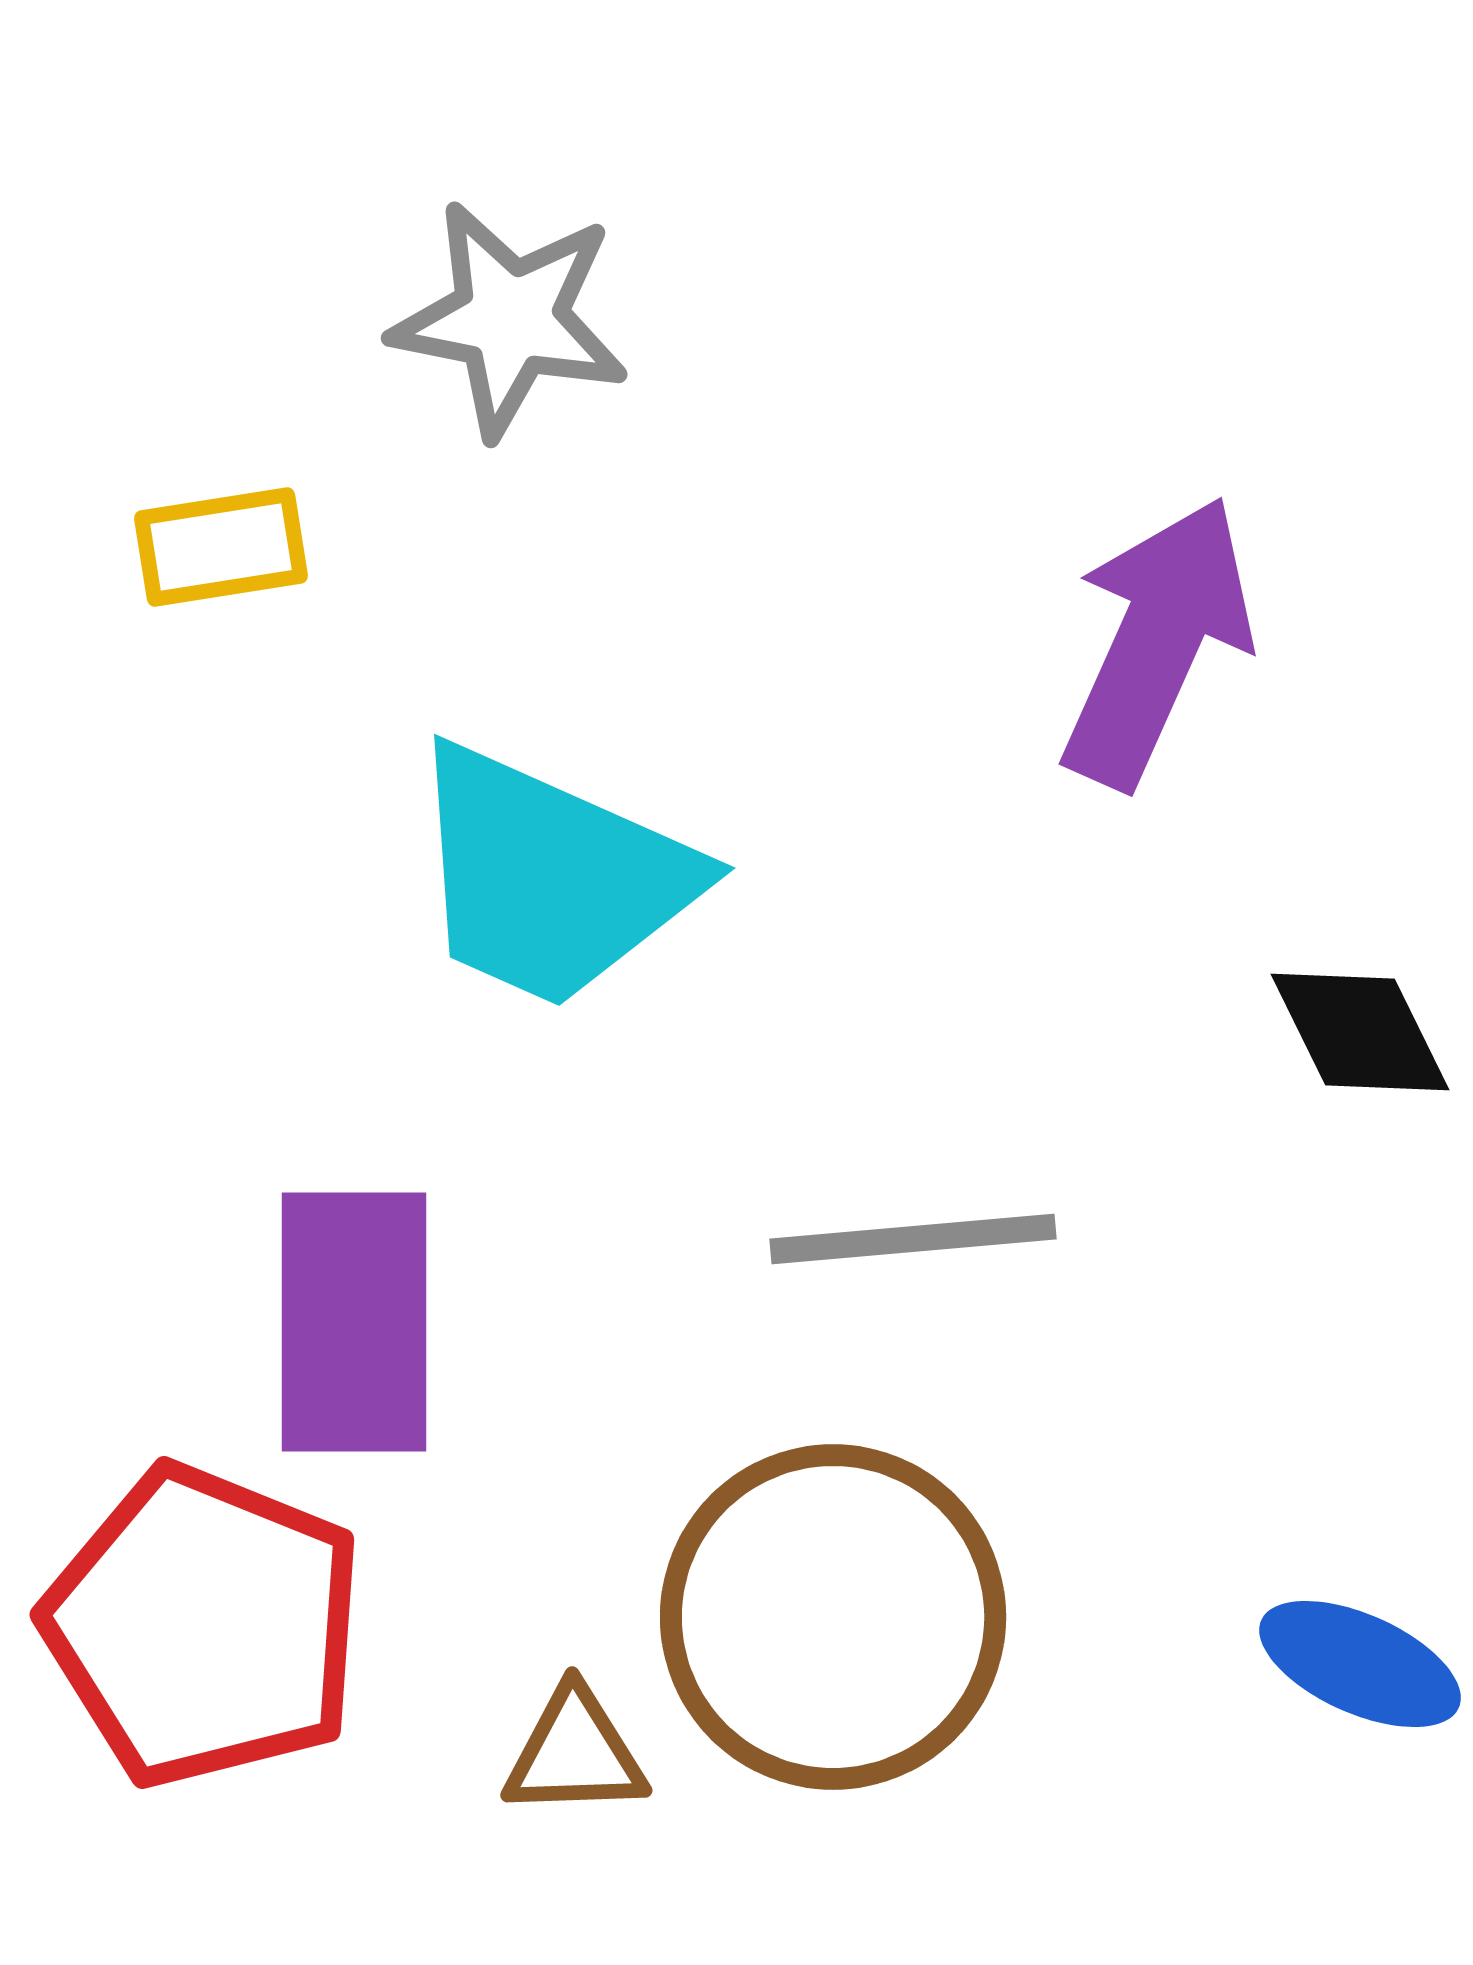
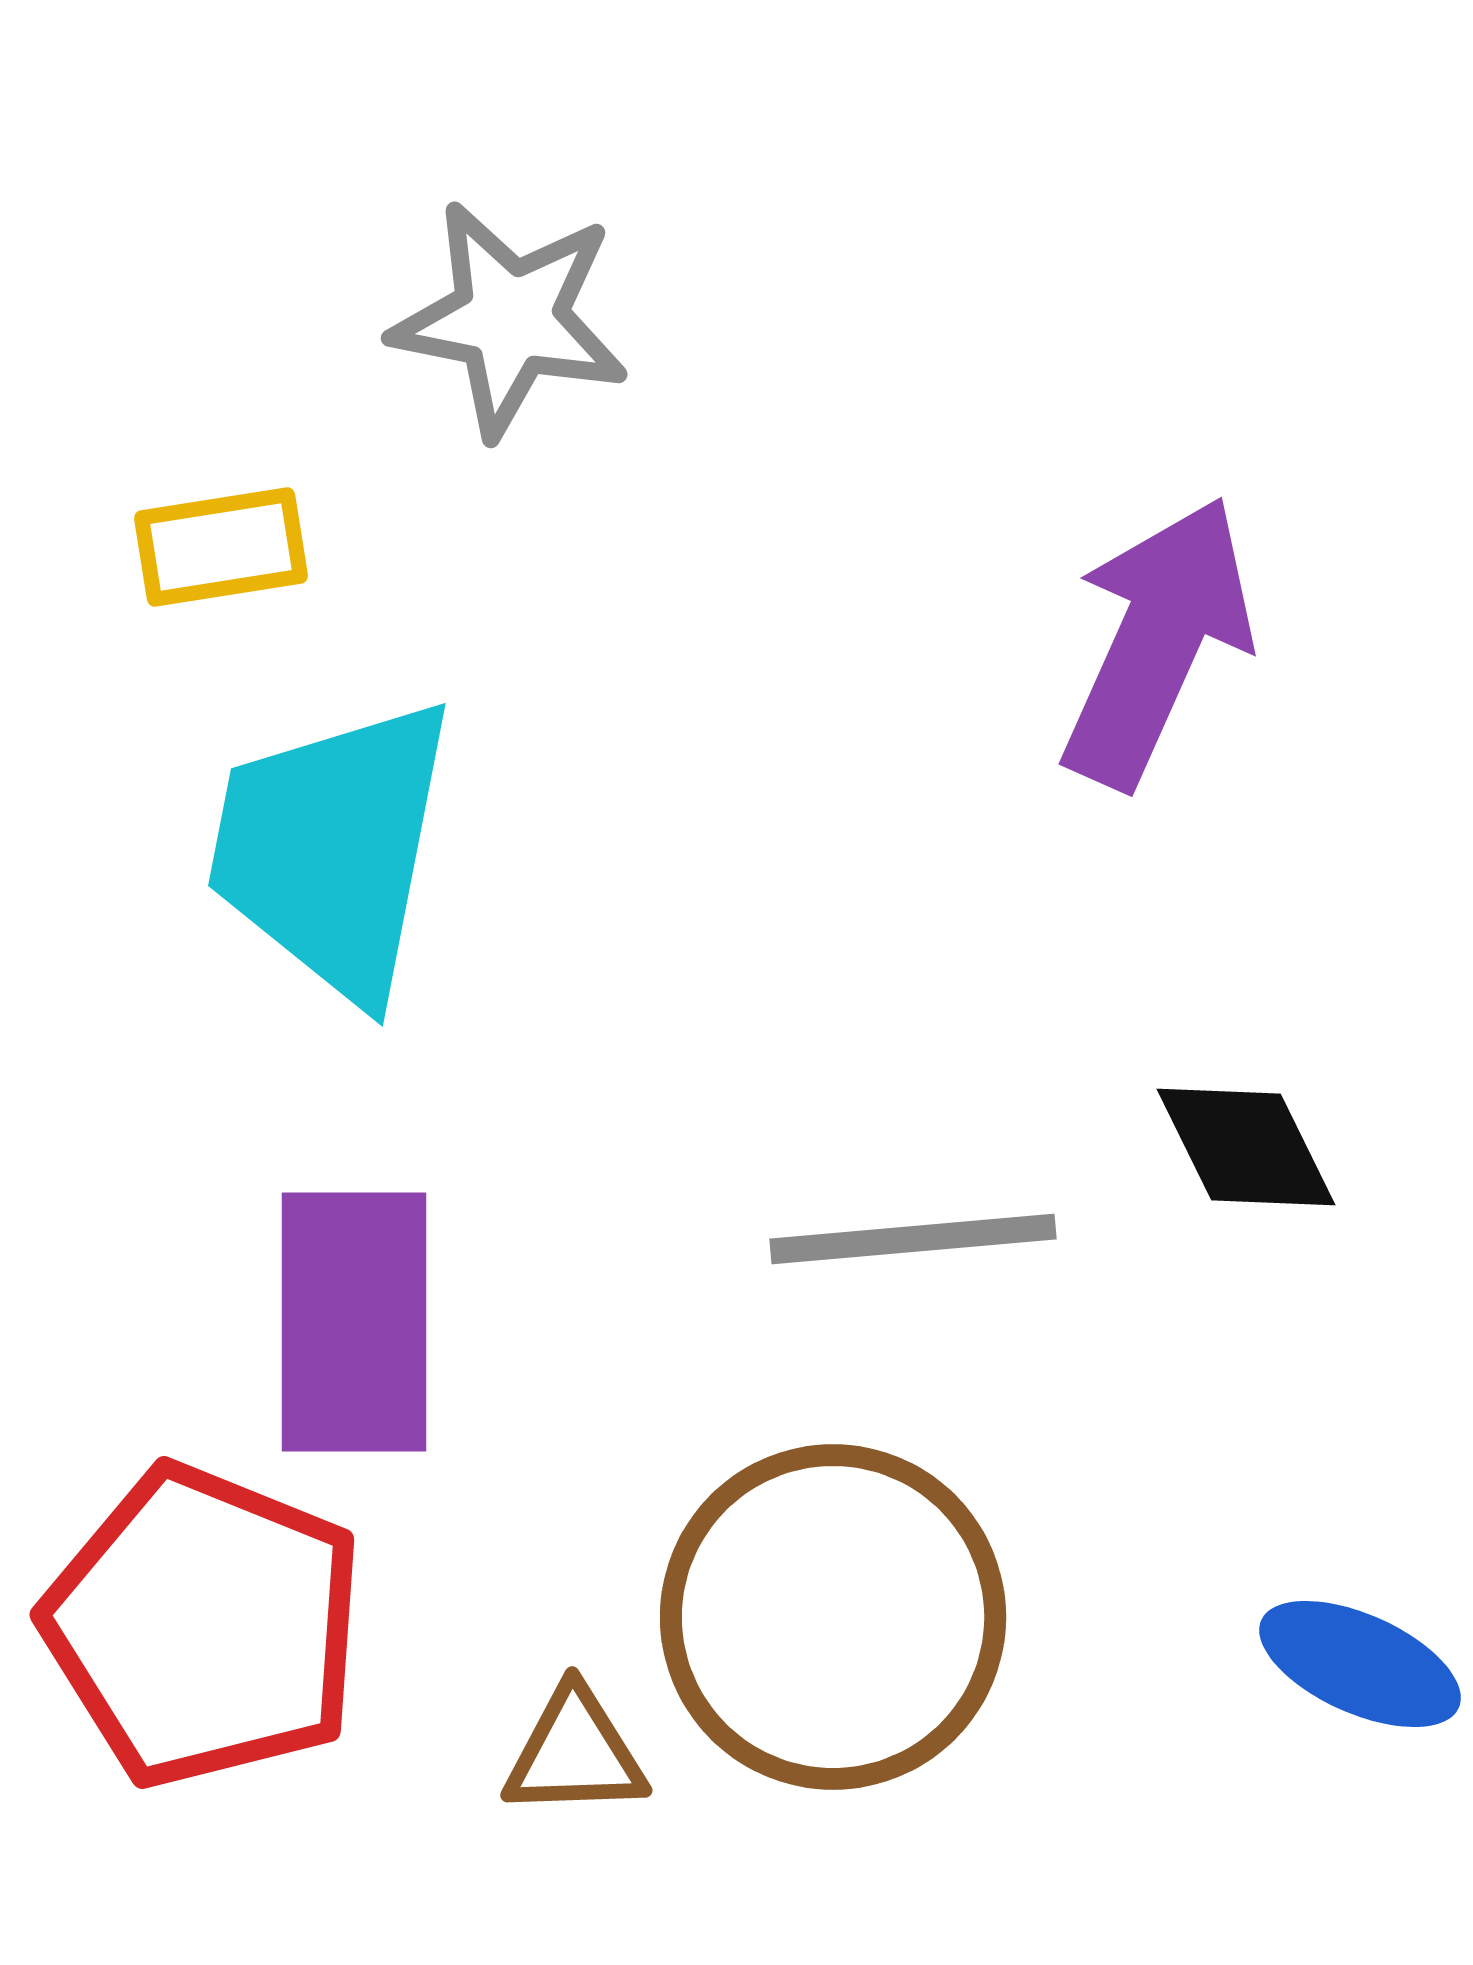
cyan trapezoid: moved 219 px left, 28 px up; rotated 77 degrees clockwise
black diamond: moved 114 px left, 115 px down
